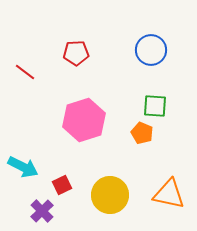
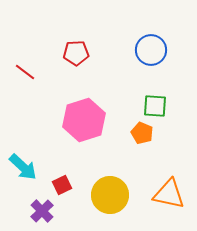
cyan arrow: rotated 16 degrees clockwise
